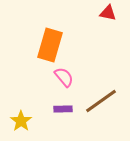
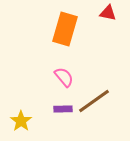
orange rectangle: moved 15 px right, 16 px up
brown line: moved 7 px left
